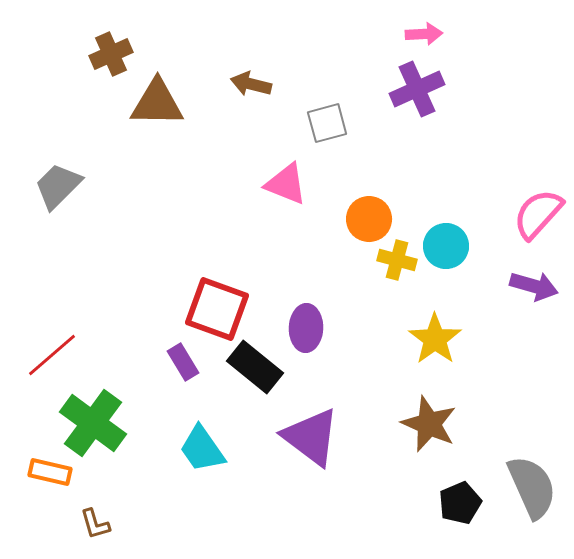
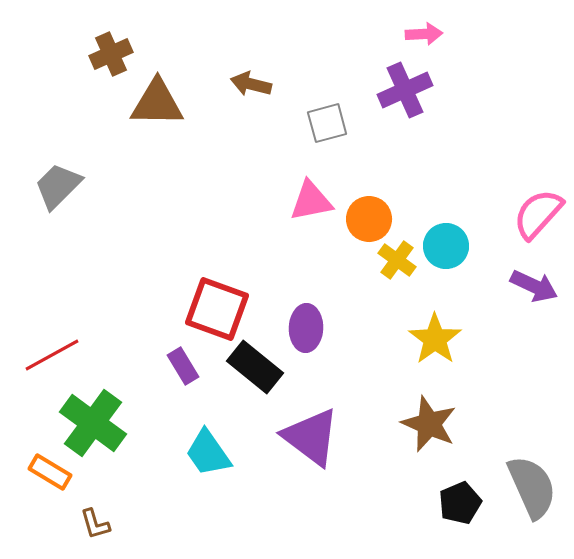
purple cross: moved 12 px left, 1 px down
pink triangle: moved 25 px right, 17 px down; rotated 33 degrees counterclockwise
yellow cross: rotated 21 degrees clockwise
purple arrow: rotated 9 degrees clockwise
red line: rotated 12 degrees clockwise
purple rectangle: moved 4 px down
cyan trapezoid: moved 6 px right, 4 px down
orange rectangle: rotated 18 degrees clockwise
